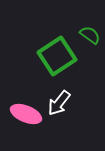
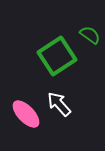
white arrow: moved 1 px down; rotated 100 degrees clockwise
pink ellipse: rotated 24 degrees clockwise
